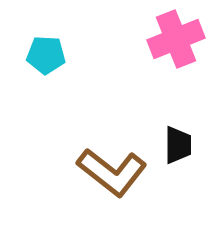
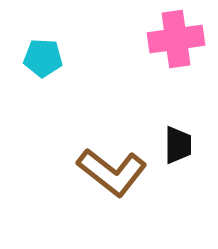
pink cross: rotated 14 degrees clockwise
cyan pentagon: moved 3 px left, 3 px down
